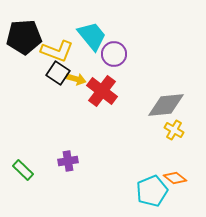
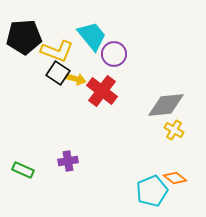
green rectangle: rotated 20 degrees counterclockwise
